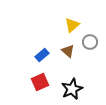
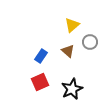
blue rectangle: moved 1 px left, 1 px down; rotated 16 degrees counterclockwise
